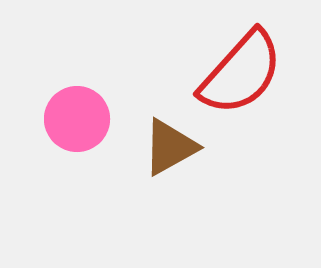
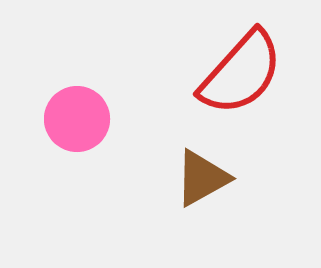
brown triangle: moved 32 px right, 31 px down
